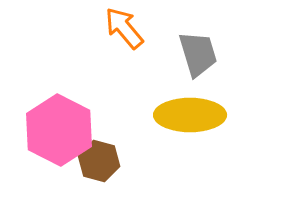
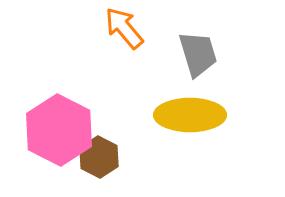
brown hexagon: moved 4 px up; rotated 12 degrees clockwise
